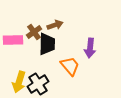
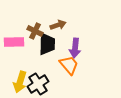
brown arrow: moved 3 px right
brown cross: moved 1 px right, 1 px up; rotated 28 degrees counterclockwise
pink rectangle: moved 1 px right, 2 px down
purple arrow: moved 15 px left
orange trapezoid: moved 1 px left, 1 px up
yellow arrow: moved 1 px right
